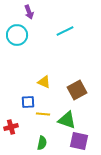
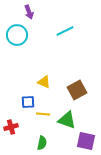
purple square: moved 7 px right
